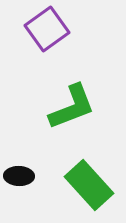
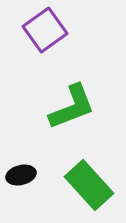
purple square: moved 2 px left, 1 px down
black ellipse: moved 2 px right, 1 px up; rotated 16 degrees counterclockwise
